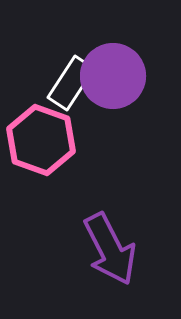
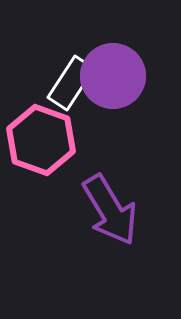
purple arrow: moved 39 px up; rotated 4 degrees counterclockwise
